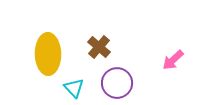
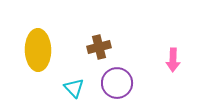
brown cross: rotated 35 degrees clockwise
yellow ellipse: moved 10 px left, 4 px up
pink arrow: rotated 45 degrees counterclockwise
